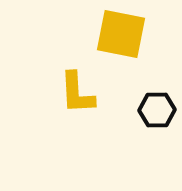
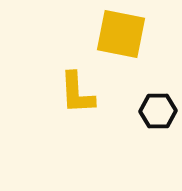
black hexagon: moved 1 px right, 1 px down
